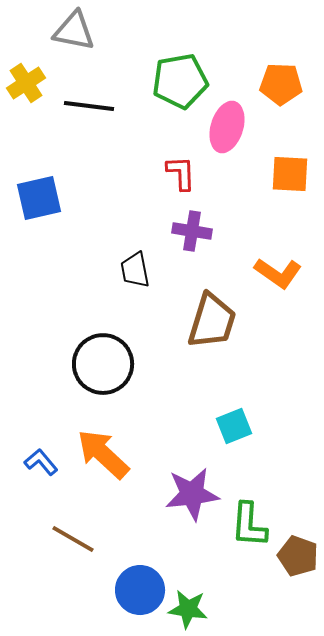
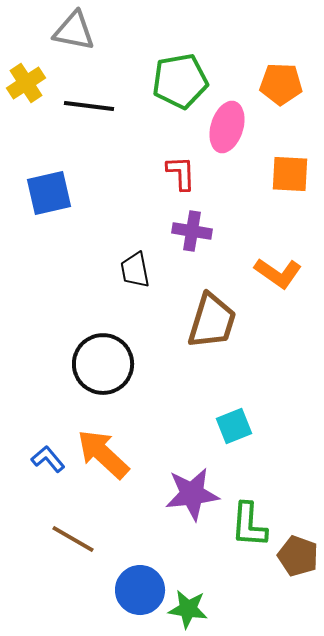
blue square: moved 10 px right, 5 px up
blue L-shape: moved 7 px right, 3 px up
